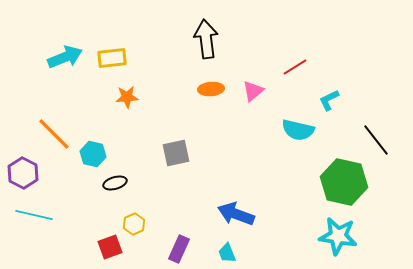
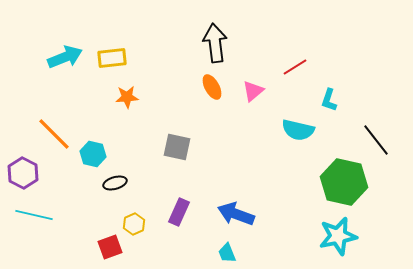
black arrow: moved 9 px right, 4 px down
orange ellipse: moved 1 px right, 2 px up; rotated 65 degrees clockwise
cyan L-shape: rotated 45 degrees counterclockwise
gray square: moved 1 px right, 6 px up; rotated 24 degrees clockwise
cyan star: rotated 21 degrees counterclockwise
purple rectangle: moved 37 px up
